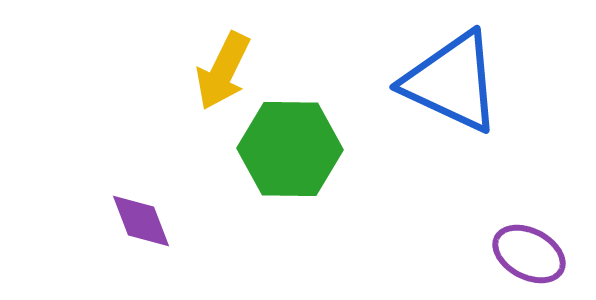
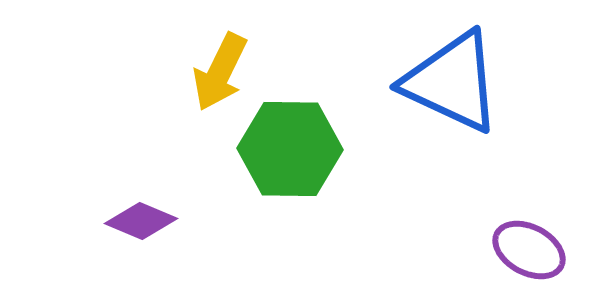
yellow arrow: moved 3 px left, 1 px down
purple diamond: rotated 46 degrees counterclockwise
purple ellipse: moved 4 px up
